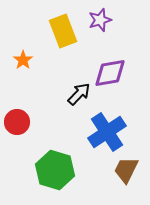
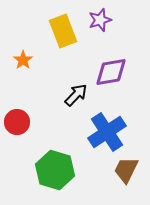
purple diamond: moved 1 px right, 1 px up
black arrow: moved 3 px left, 1 px down
